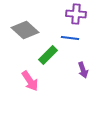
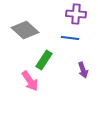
green rectangle: moved 4 px left, 5 px down; rotated 12 degrees counterclockwise
